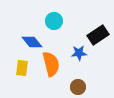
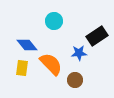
black rectangle: moved 1 px left, 1 px down
blue diamond: moved 5 px left, 3 px down
orange semicircle: rotated 30 degrees counterclockwise
brown circle: moved 3 px left, 7 px up
